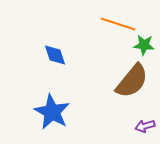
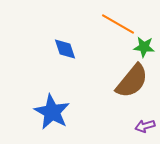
orange line: rotated 12 degrees clockwise
green star: moved 2 px down
blue diamond: moved 10 px right, 6 px up
